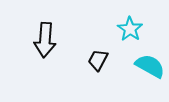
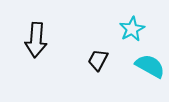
cyan star: moved 2 px right; rotated 10 degrees clockwise
black arrow: moved 9 px left
